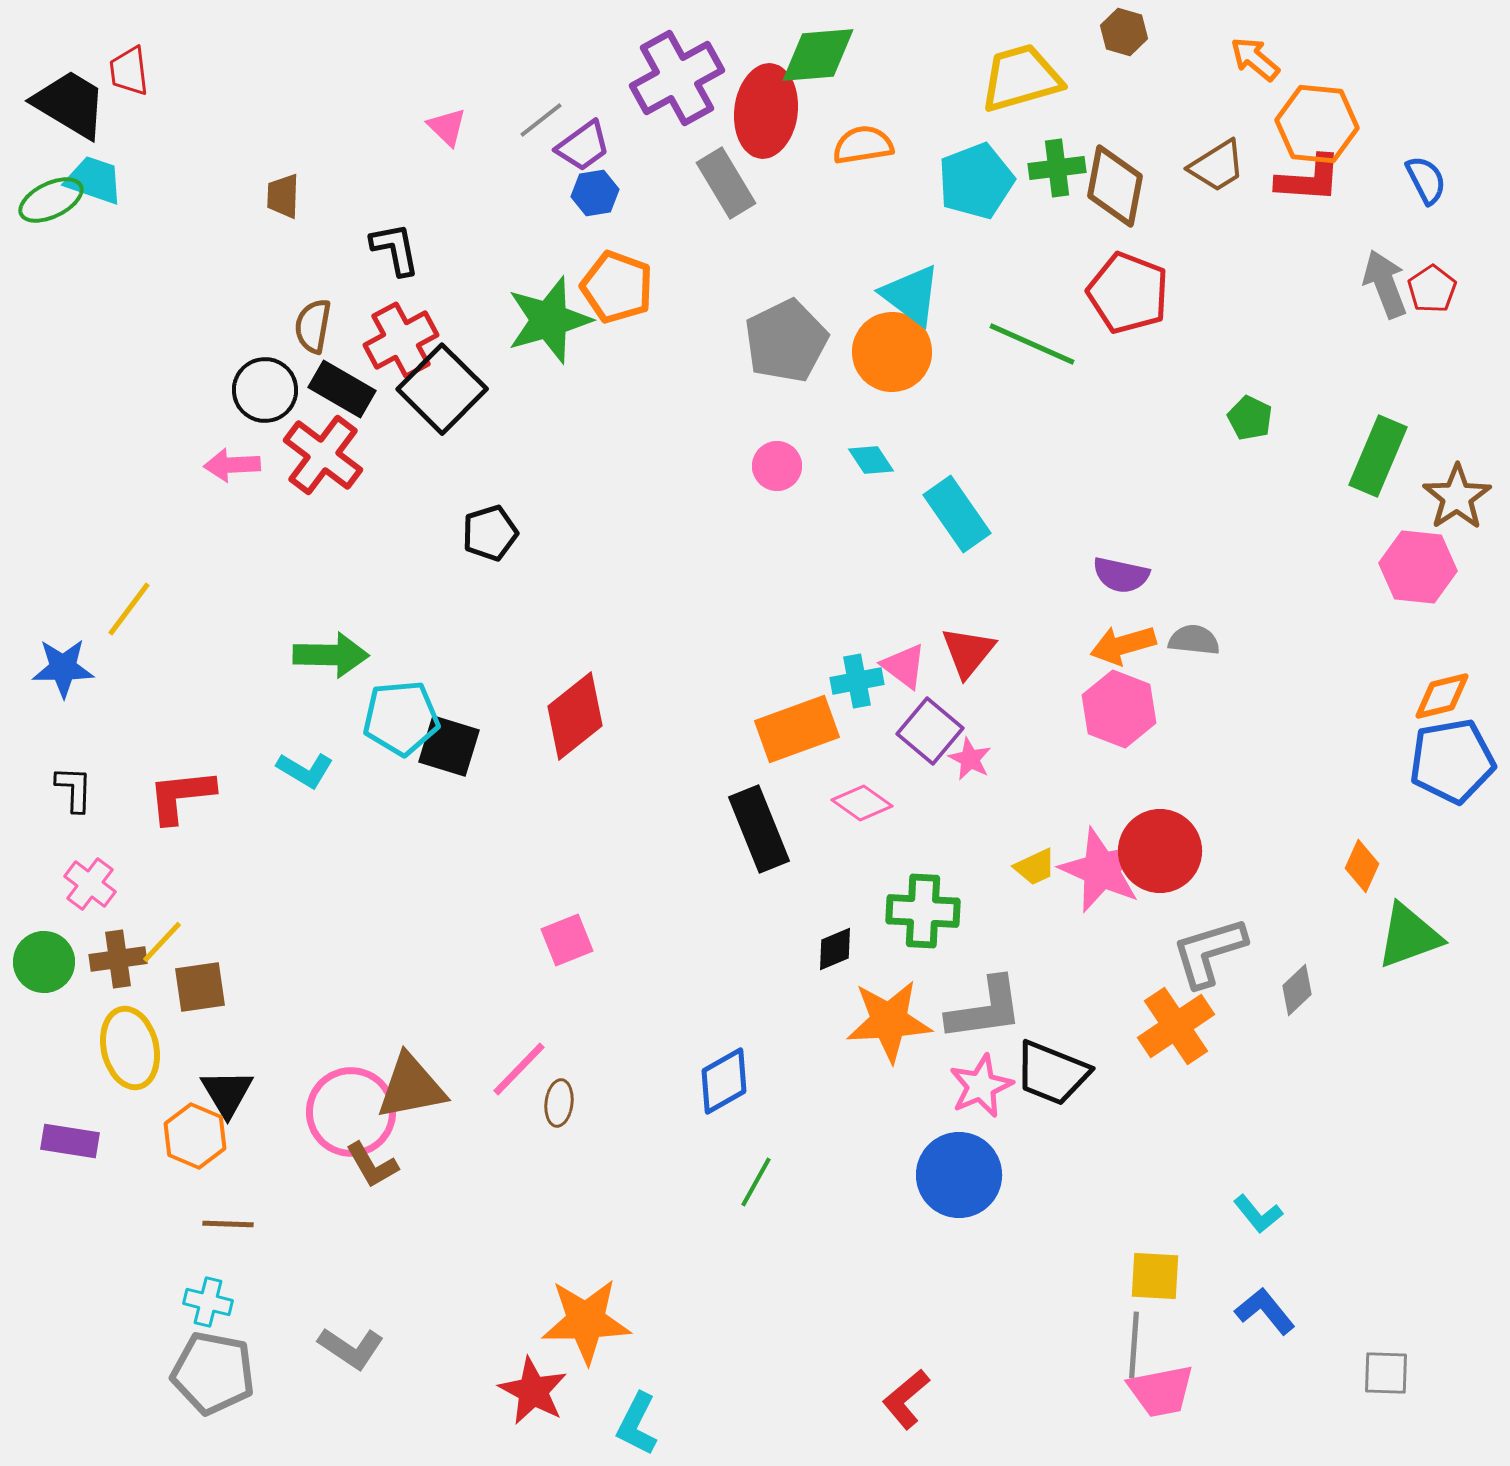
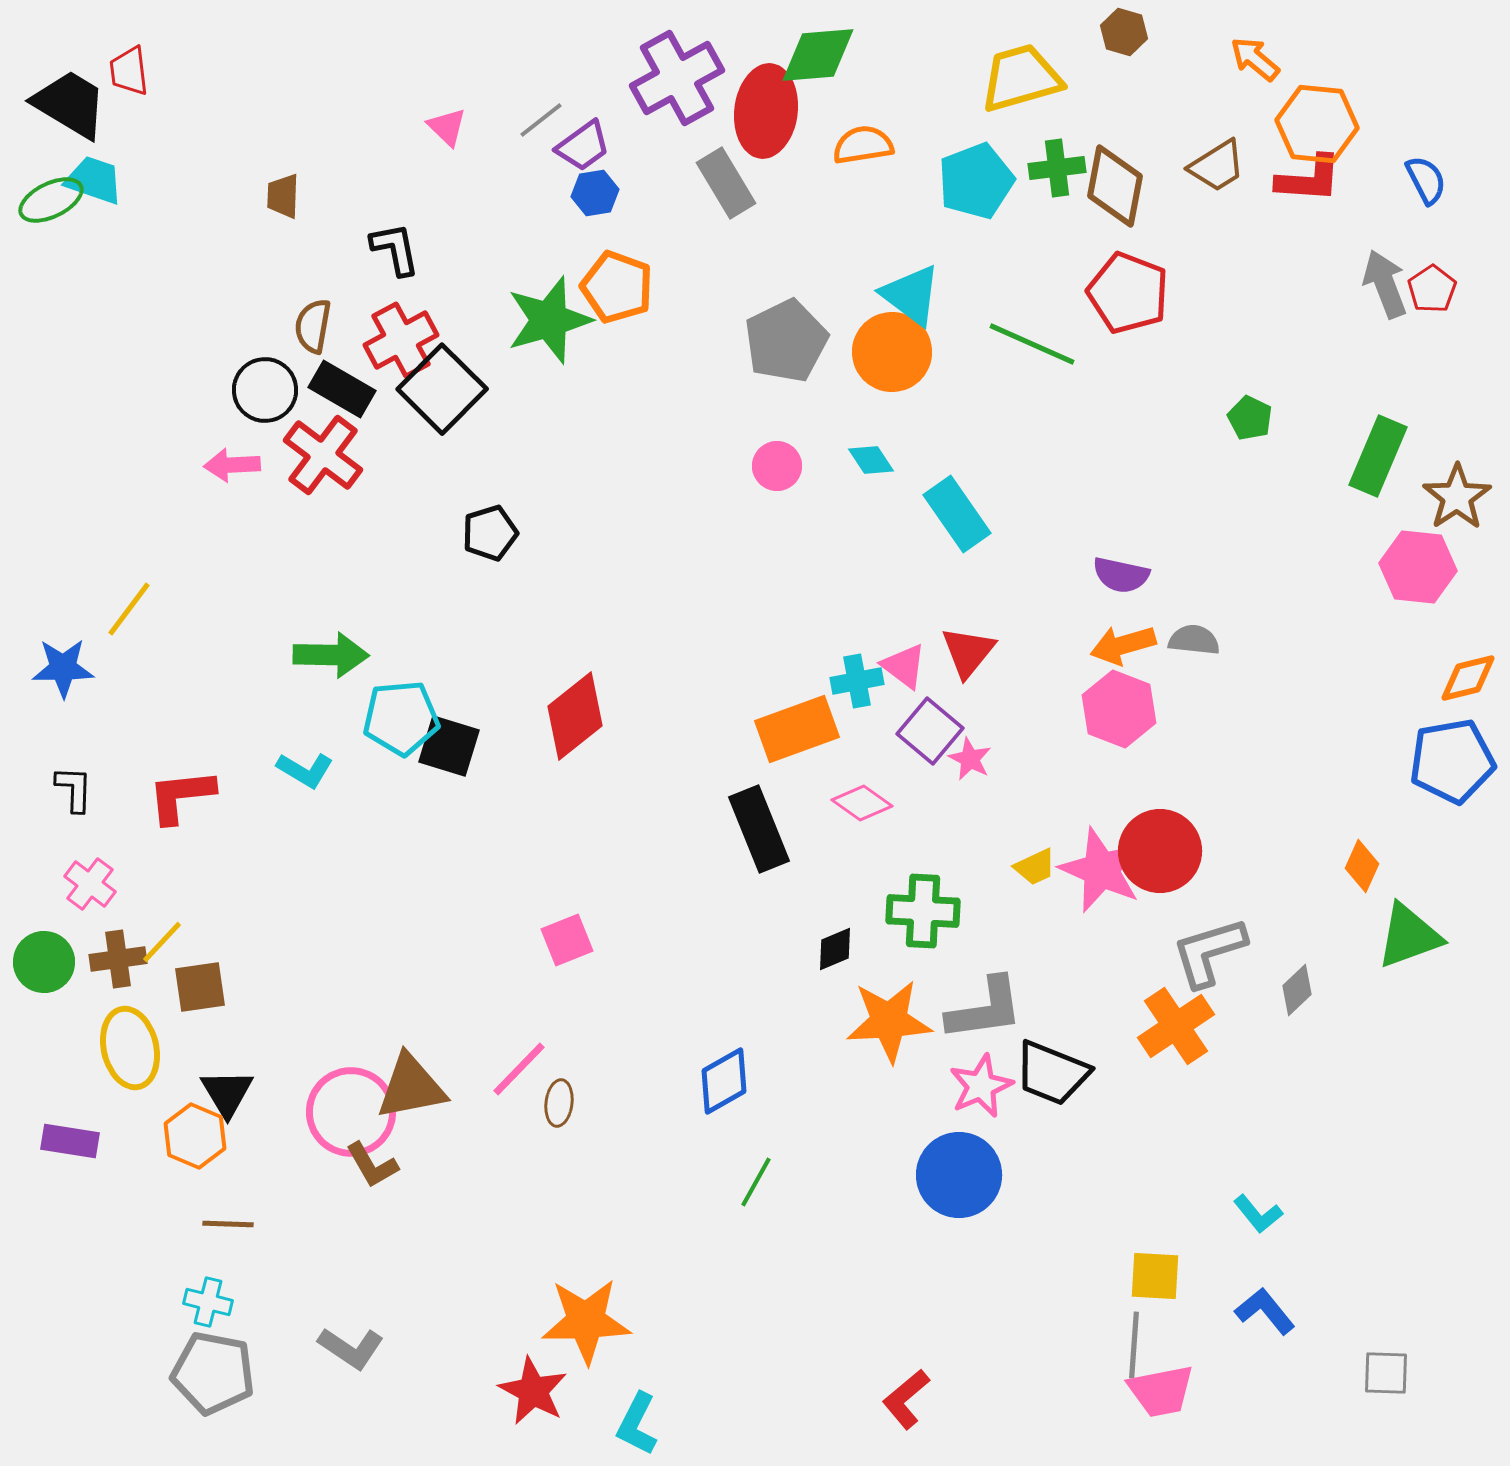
orange diamond at (1442, 696): moved 26 px right, 18 px up
